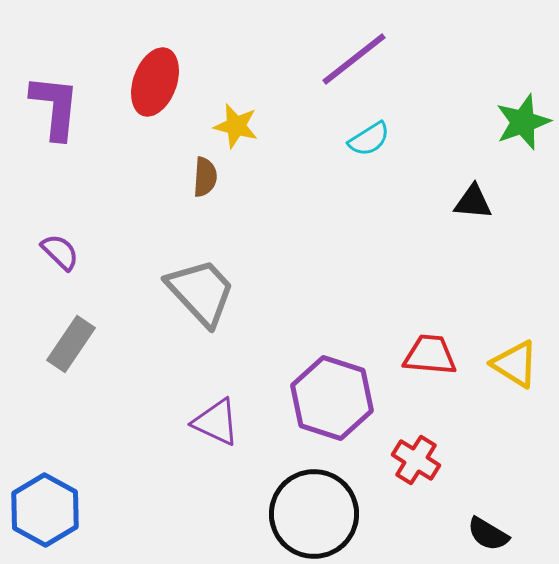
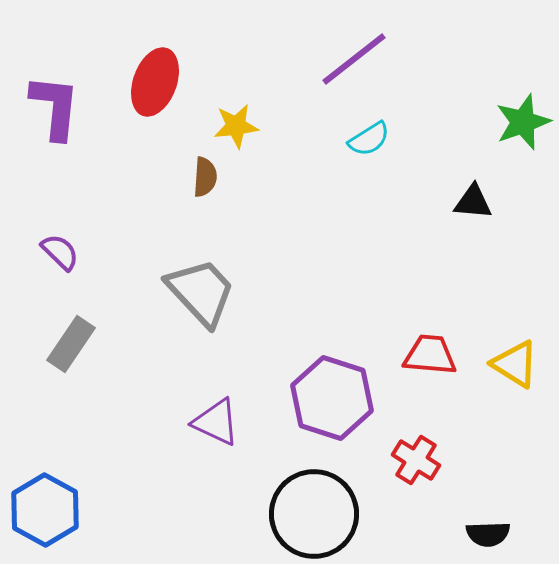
yellow star: rotated 21 degrees counterclockwise
black semicircle: rotated 33 degrees counterclockwise
